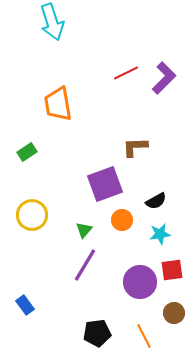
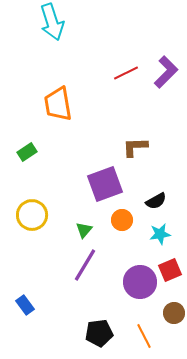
purple L-shape: moved 2 px right, 6 px up
red square: moved 2 px left; rotated 15 degrees counterclockwise
black pentagon: moved 2 px right
